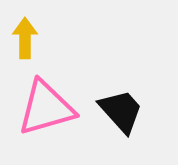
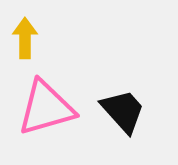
black trapezoid: moved 2 px right
